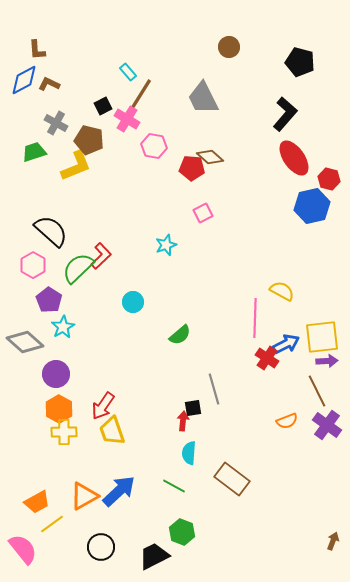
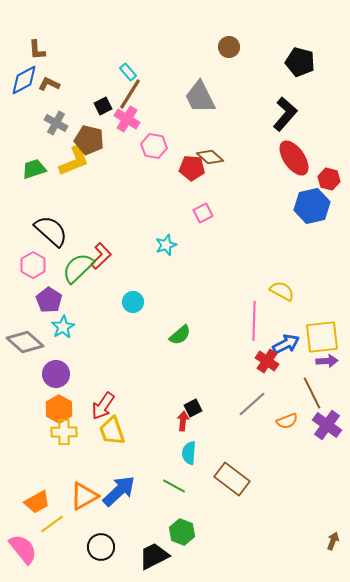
brown line at (141, 94): moved 11 px left
gray trapezoid at (203, 98): moved 3 px left, 1 px up
green trapezoid at (34, 152): moved 17 px down
yellow L-shape at (76, 166): moved 2 px left, 5 px up
pink line at (255, 318): moved 1 px left, 3 px down
red cross at (267, 358): moved 3 px down
gray line at (214, 389): moved 38 px right, 15 px down; rotated 64 degrees clockwise
brown line at (317, 391): moved 5 px left, 2 px down
black square at (193, 408): rotated 18 degrees counterclockwise
